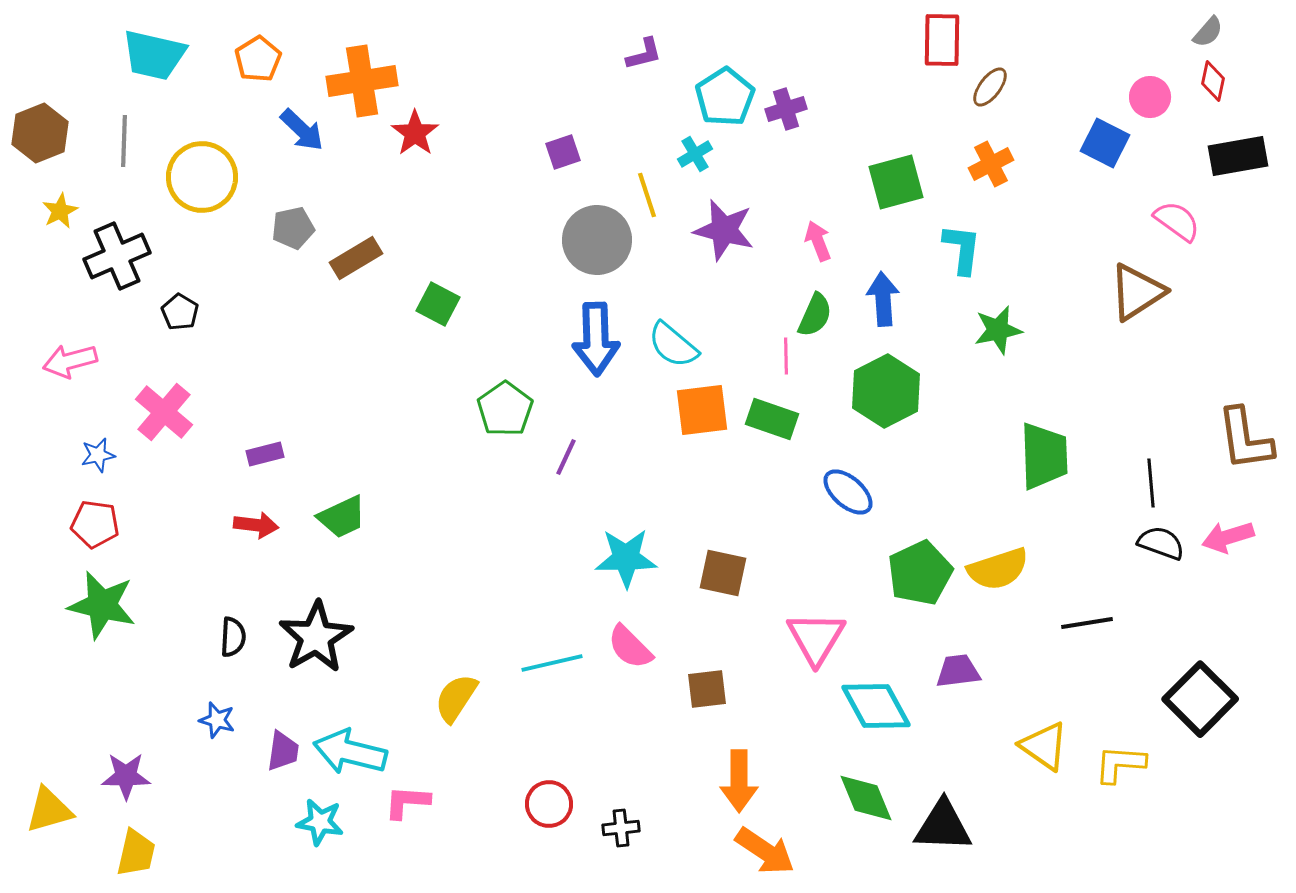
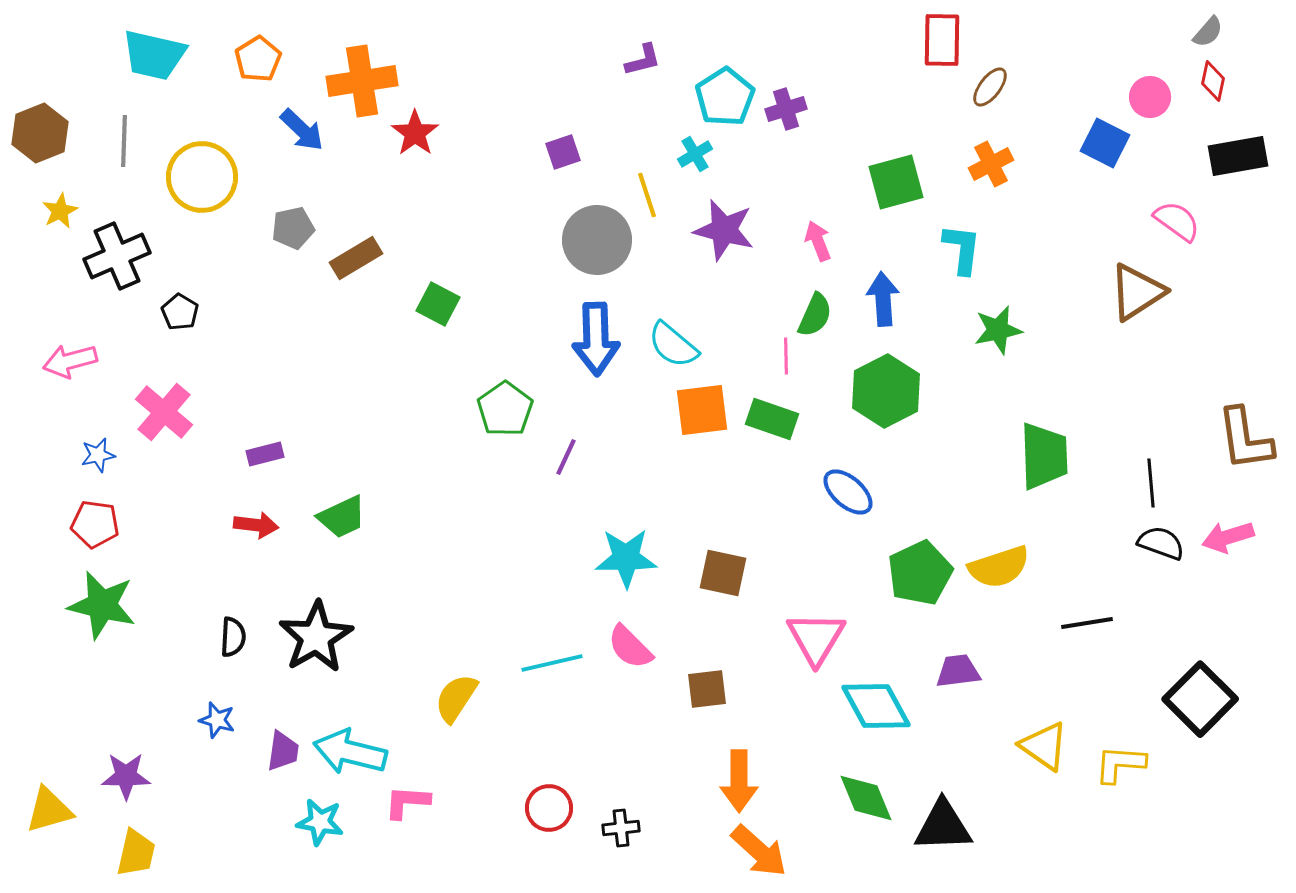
purple L-shape at (644, 54): moved 1 px left, 6 px down
yellow semicircle at (998, 569): moved 1 px right, 2 px up
red circle at (549, 804): moved 4 px down
black triangle at (943, 826): rotated 4 degrees counterclockwise
orange arrow at (765, 851): moved 6 px left; rotated 8 degrees clockwise
